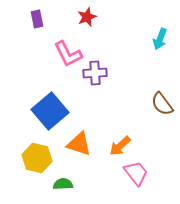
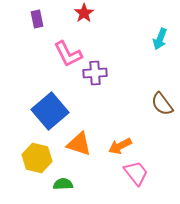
red star: moved 3 px left, 4 px up; rotated 12 degrees counterclockwise
orange arrow: rotated 15 degrees clockwise
